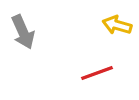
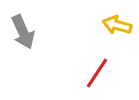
red line: rotated 36 degrees counterclockwise
